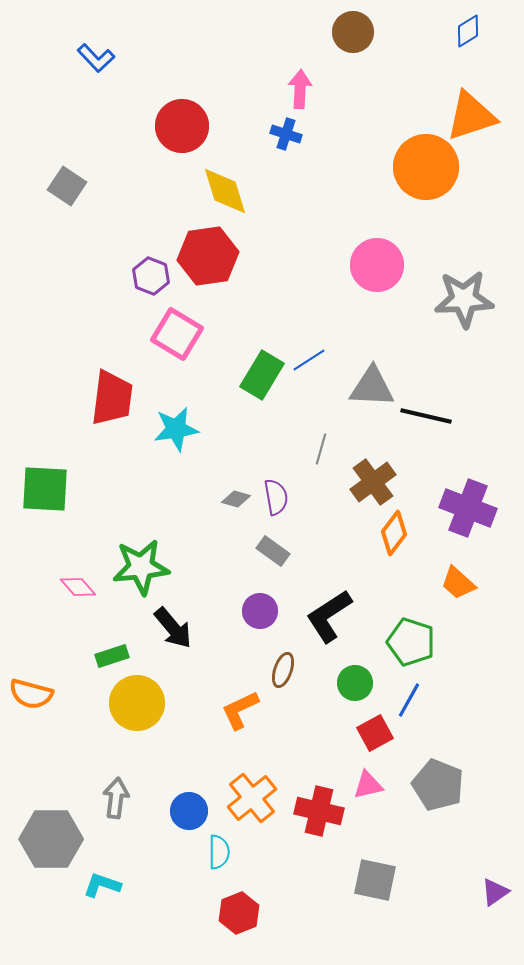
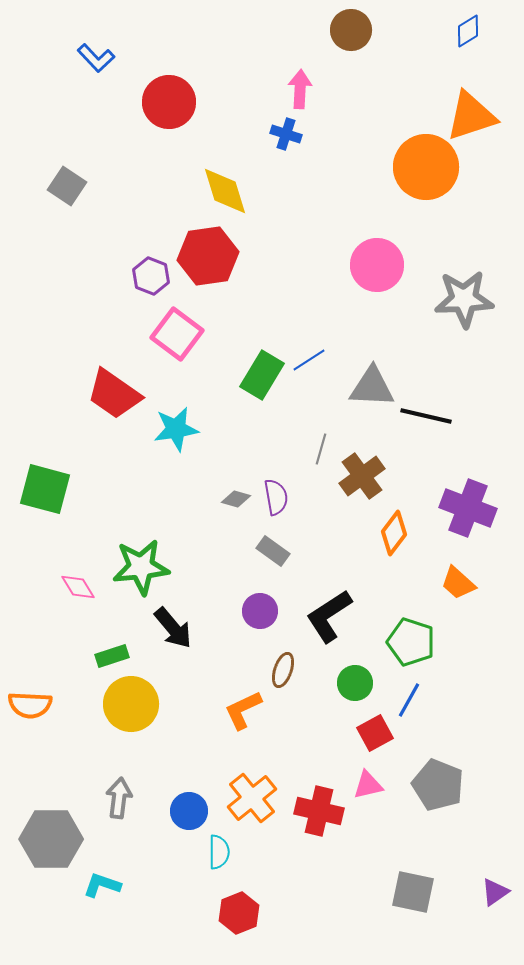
brown circle at (353, 32): moved 2 px left, 2 px up
red circle at (182, 126): moved 13 px left, 24 px up
pink square at (177, 334): rotated 6 degrees clockwise
red trapezoid at (112, 398): moved 2 px right, 4 px up; rotated 118 degrees clockwise
brown cross at (373, 482): moved 11 px left, 6 px up
green square at (45, 489): rotated 12 degrees clockwise
pink diamond at (78, 587): rotated 9 degrees clockwise
orange semicircle at (31, 694): moved 1 px left, 11 px down; rotated 12 degrees counterclockwise
yellow circle at (137, 703): moved 6 px left, 1 px down
orange L-shape at (240, 710): moved 3 px right
gray arrow at (116, 798): moved 3 px right
gray square at (375, 880): moved 38 px right, 12 px down
